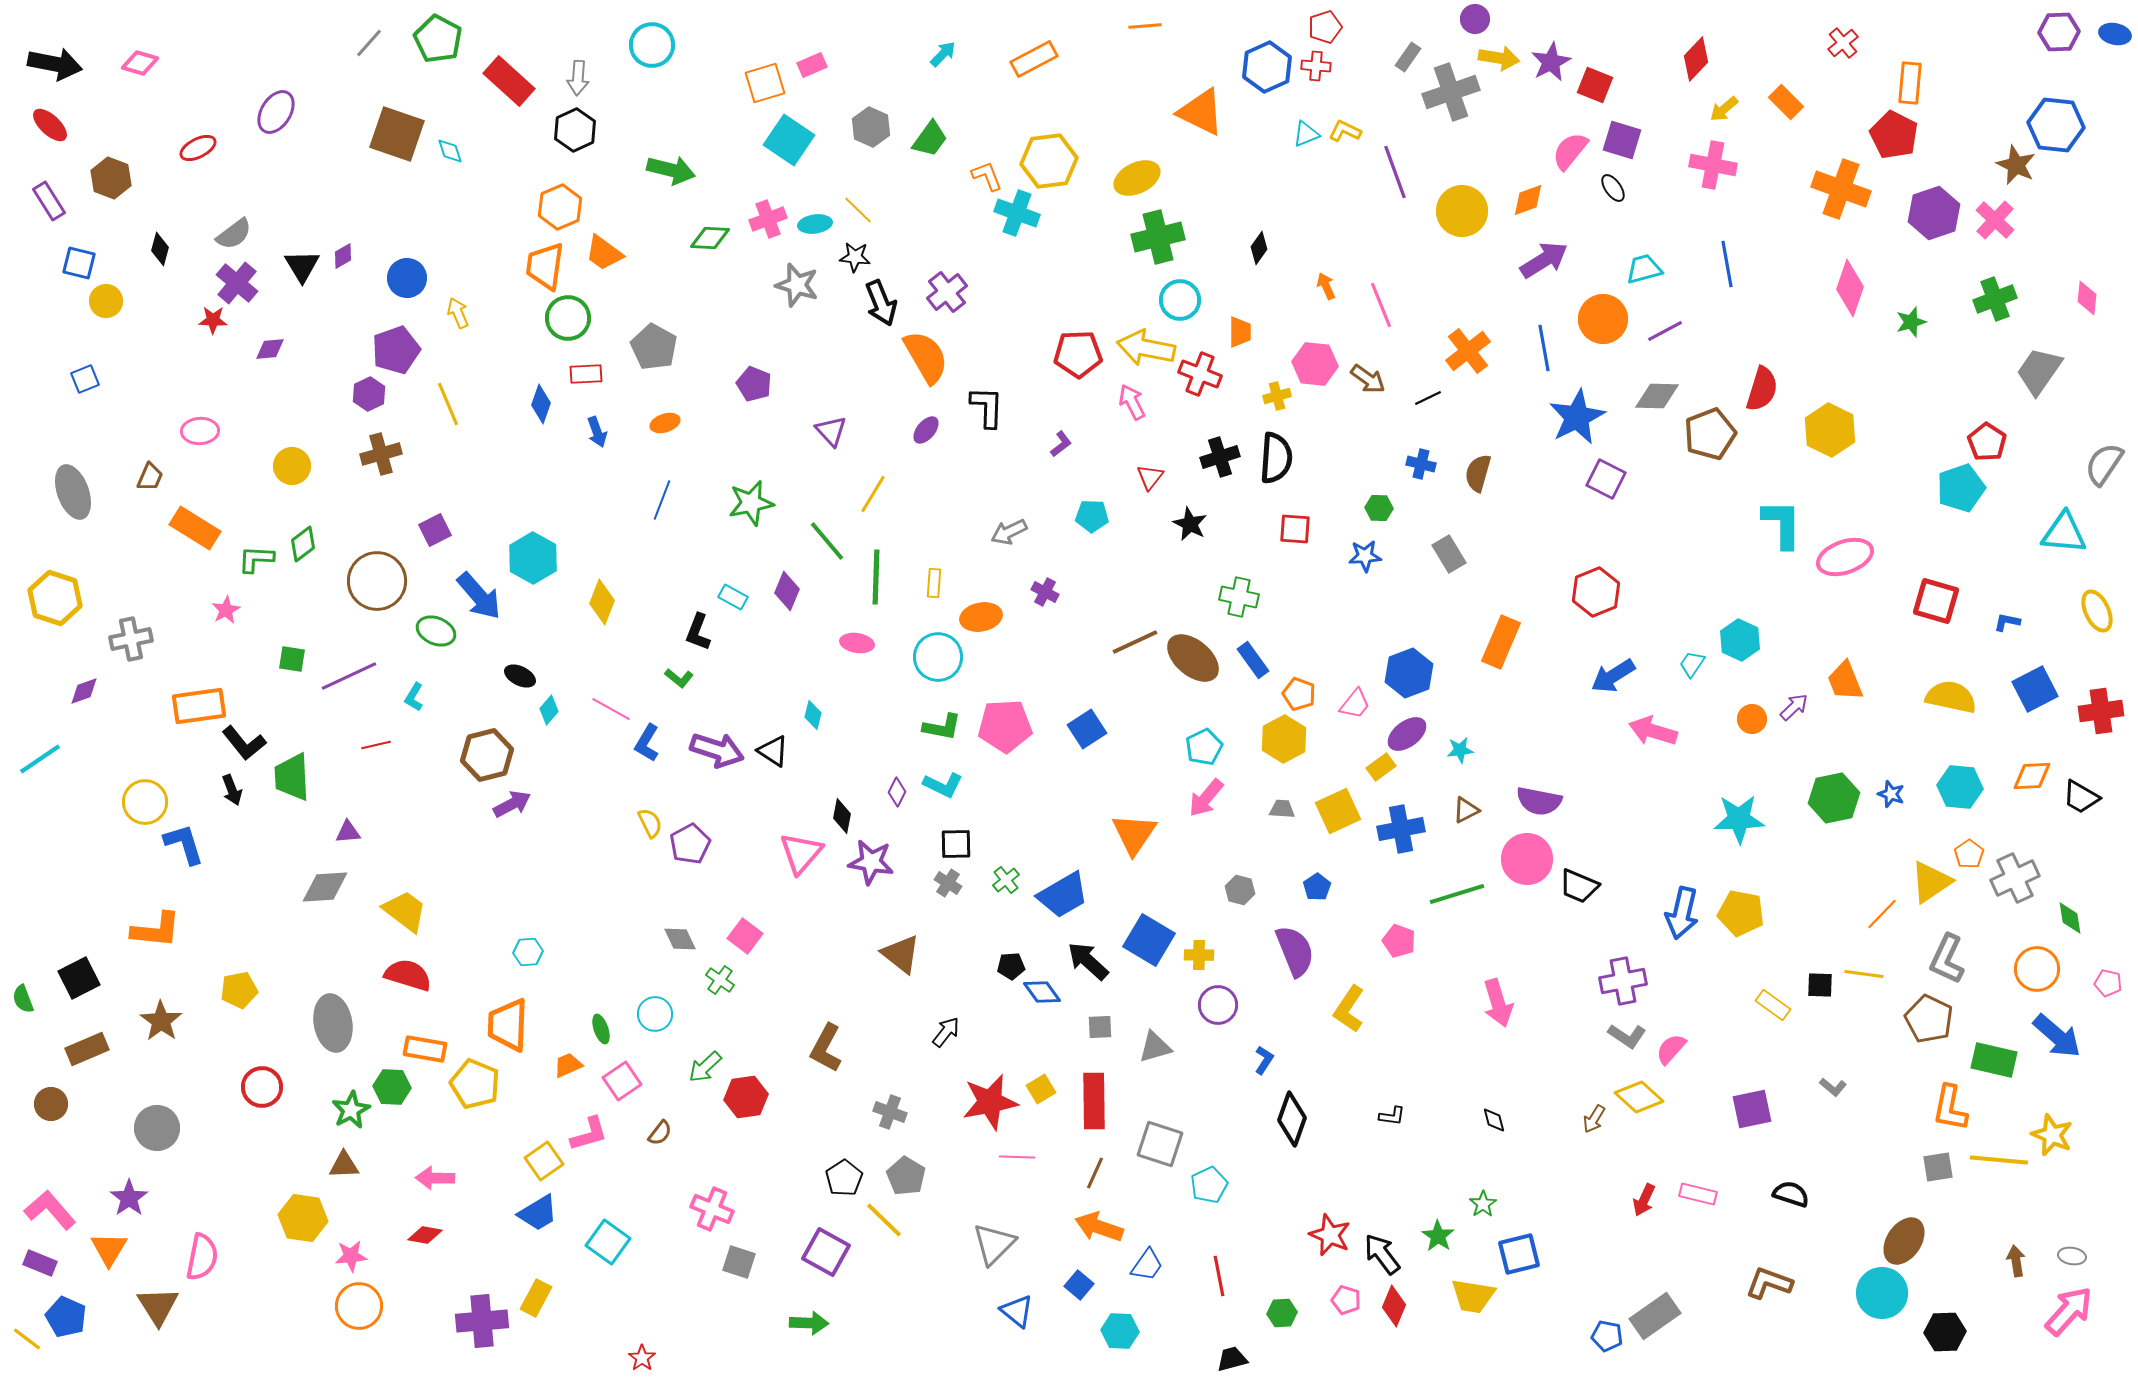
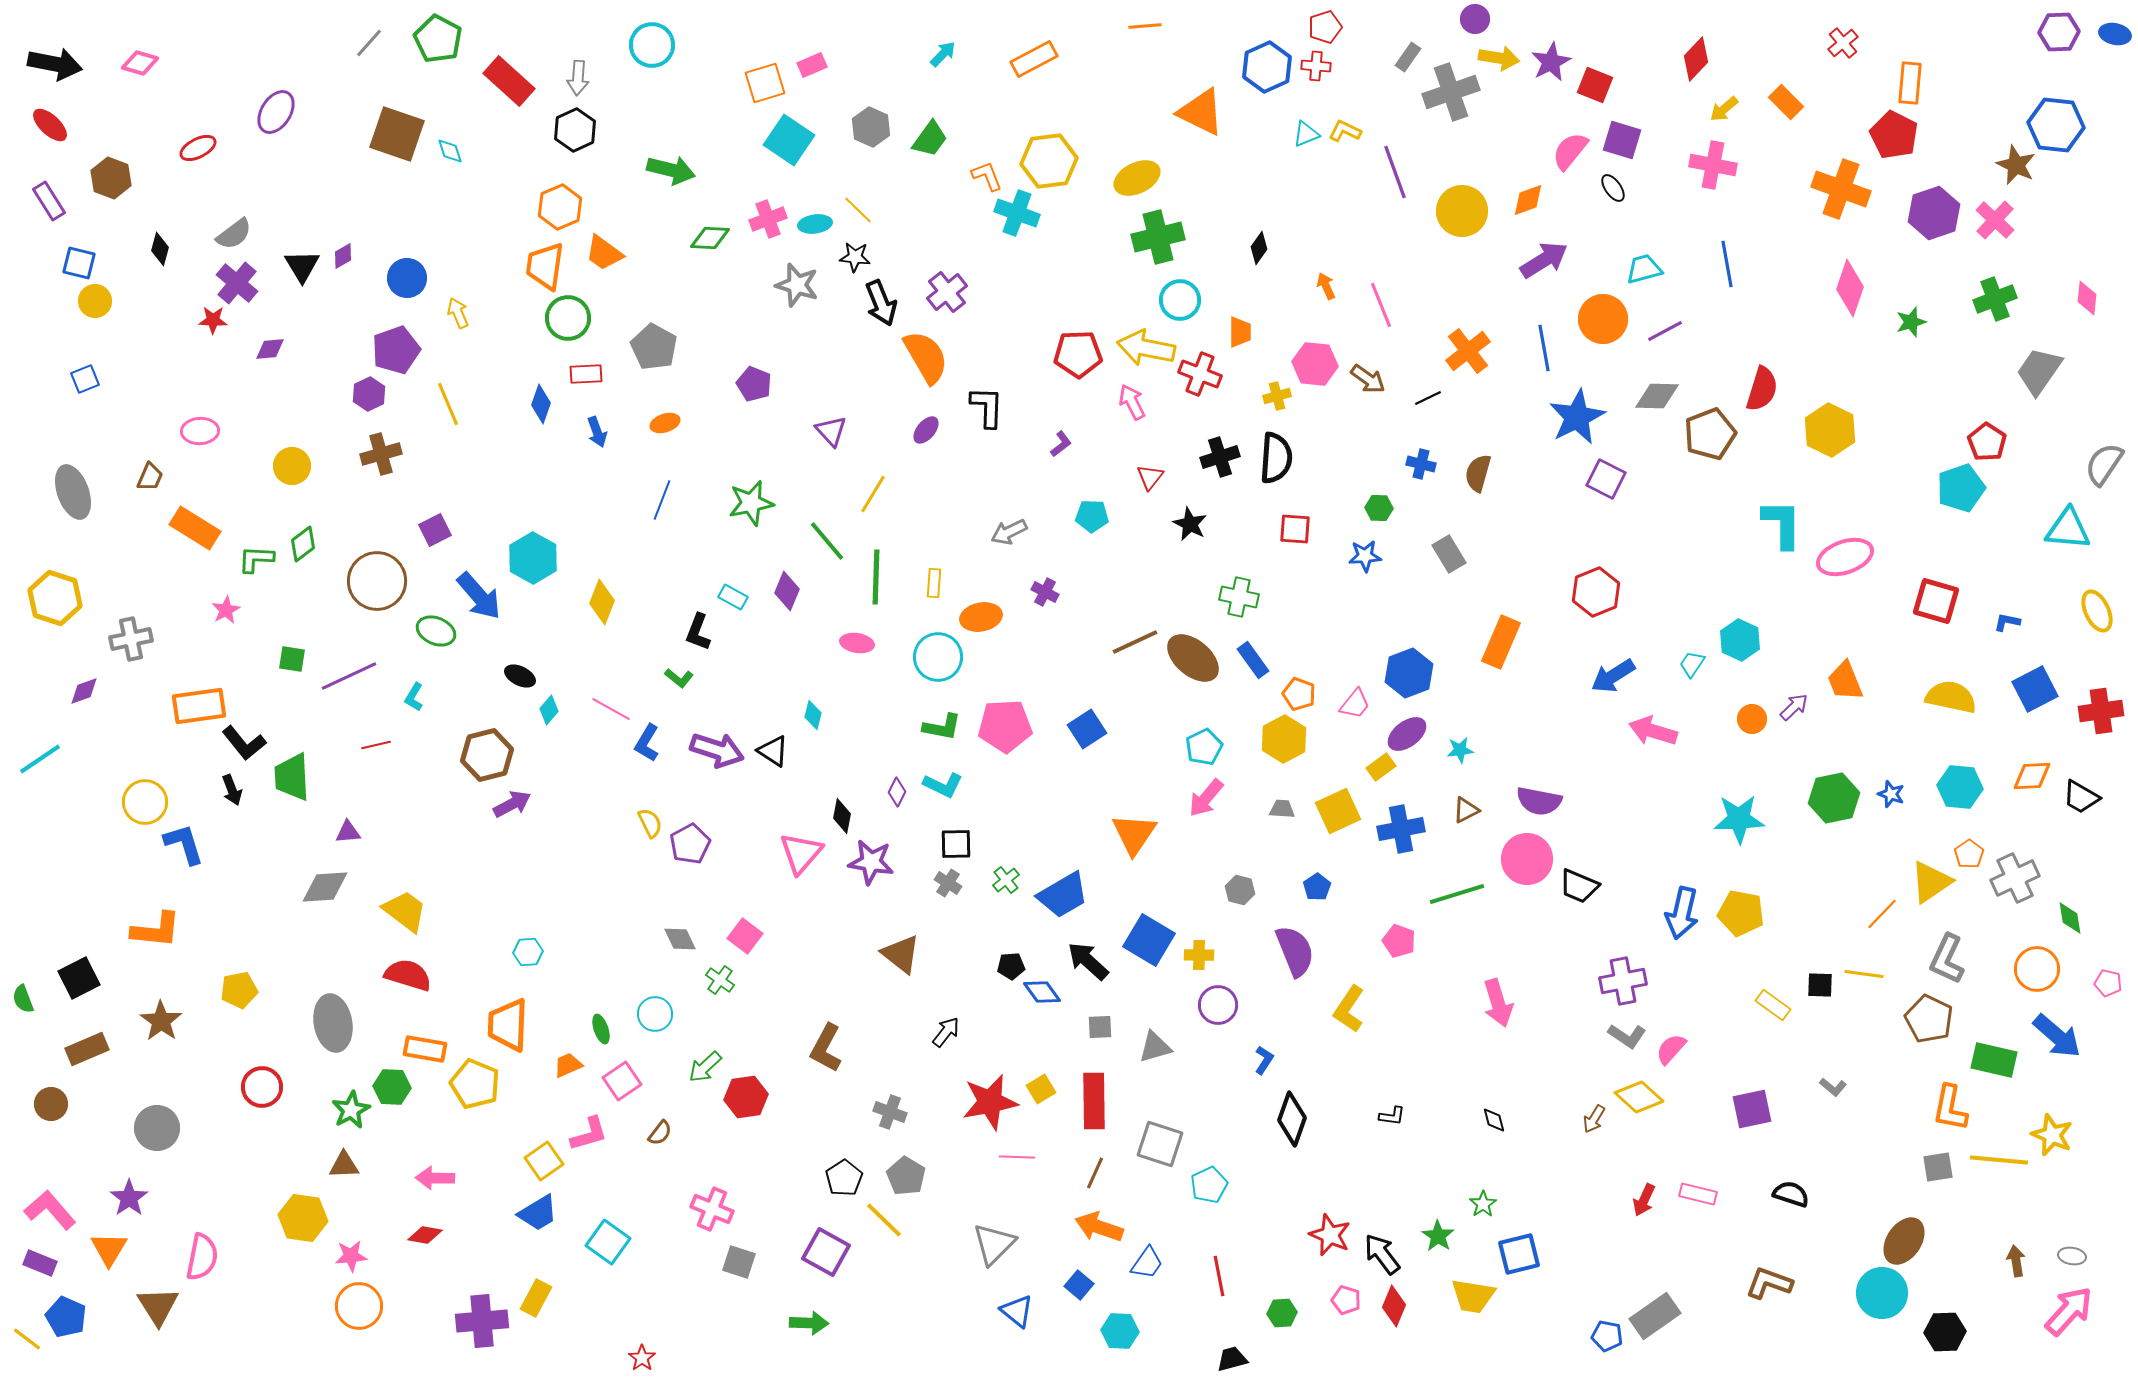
yellow circle at (106, 301): moved 11 px left
cyan triangle at (2064, 533): moved 4 px right, 4 px up
blue trapezoid at (1147, 1265): moved 2 px up
